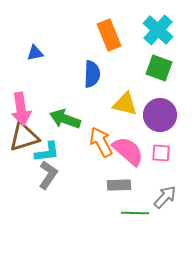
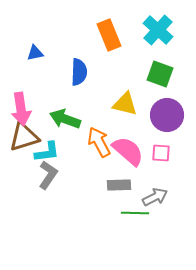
green square: moved 1 px right, 6 px down
blue semicircle: moved 13 px left, 2 px up
purple circle: moved 7 px right
orange arrow: moved 2 px left
gray arrow: moved 10 px left; rotated 20 degrees clockwise
